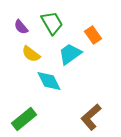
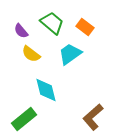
green trapezoid: rotated 20 degrees counterclockwise
purple semicircle: moved 4 px down
orange rectangle: moved 8 px left, 8 px up; rotated 18 degrees counterclockwise
cyan diamond: moved 3 px left, 9 px down; rotated 12 degrees clockwise
brown L-shape: moved 2 px right
